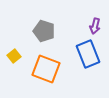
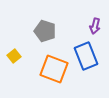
gray pentagon: moved 1 px right
blue rectangle: moved 2 px left, 2 px down
orange square: moved 8 px right
